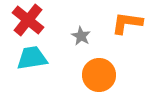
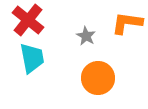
gray star: moved 5 px right
cyan trapezoid: rotated 88 degrees clockwise
orange circle: moved 1 px left, 3 px down
